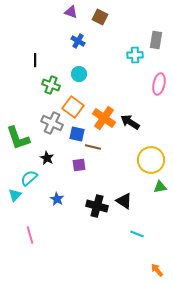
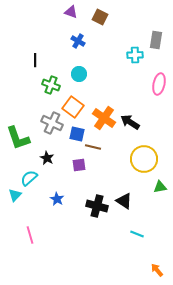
yellow circle: moved 7 px left, 1 px up
